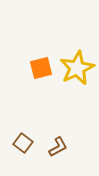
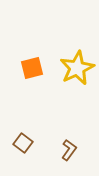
orange square: moved 9 px left
brown L-shape: moved 11 px right, 3 px down; rotated 25 degrees counterclockwise
